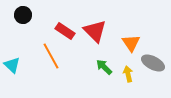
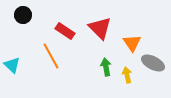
red triangle: moved 5 px right, 3 px up
orange triangle: moved 1 px right
green arrow: moved 2 px right; rotated 36 degrees clockwise
yellow arrow: moved 1 px left, 1 px down
